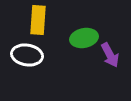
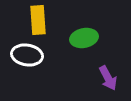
yellow rectangle: rotated 8 degrees counterclockwise
purple arrow: moved 2 px left, 23 px down
